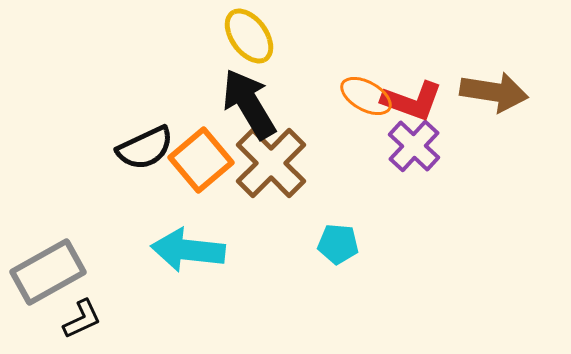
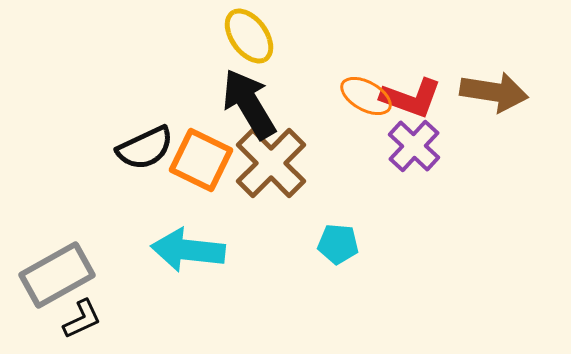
red L-shape: moved 1 px left, 3 px up
orange square: rotated 24 degrees counterclockwise
gray rectangle: moved 9 px right, 3 px down
